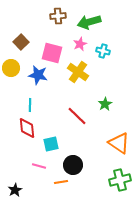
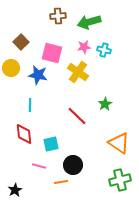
pink star: moved 4 px right, 3 px down; rotated 16 degrees clockwise
cyan cross: moved 1 px right, 1 px up
red diamond: moved 3 px left, 6 px down
